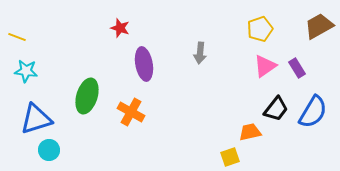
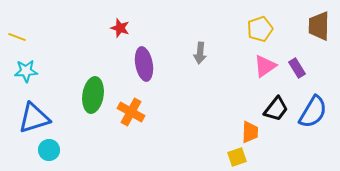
brown trapezoid: rotated 60 degrees counterclockwise
cyan star: rotated 10 degrees counterclockwise
green ellipse: moved 6 px right, 1 px up; rotated 8 degrees counterclockwise
blue triangle: moved 2 px left, 1 px up
orange trapezoid: rotated 105 degrees clockwise
yellow square: moved 7 px right
